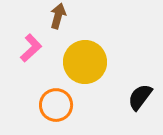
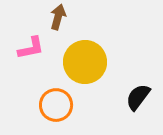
brown arrow: moved 1 px down
pink L-shape: rotated 32 degrees clockwise
black semicircle: moved 2 px left
